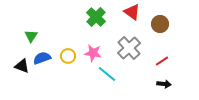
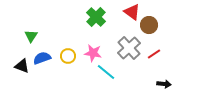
brown circle: moved 11 px left, 1 px down
red line: moved 8 px left, 7 px up
cyan line: moved 1 px left, 2 px up
